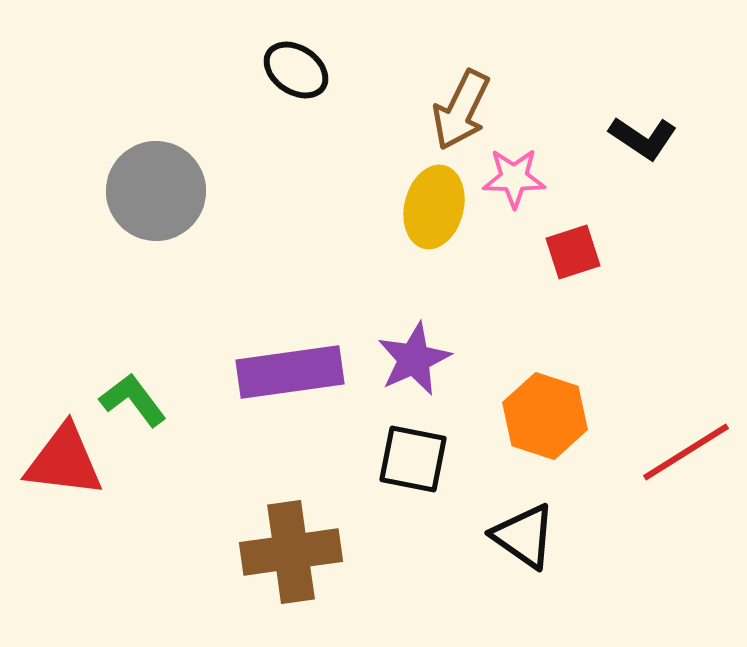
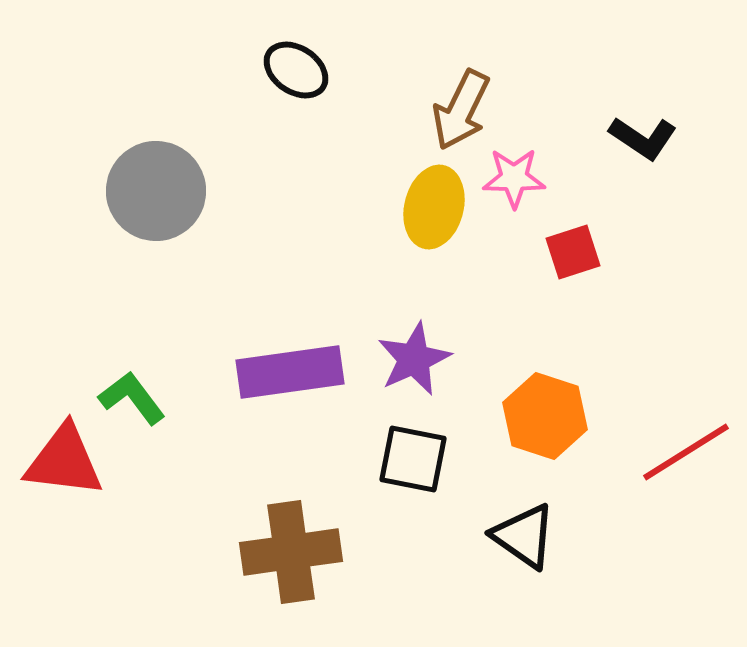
green L-shape: moved 1 px left, 2 px up
